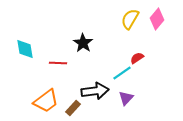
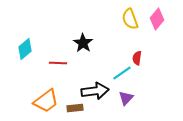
yellow semicircle: rotated 50 degrees counterclockwise
cyan diamond: rotated 60 degrees clockwise
red semicircle: rotated 48 degrees counterclockwise
brown rectangle: moved 2 px right; rotated 42 degrees clockwise
